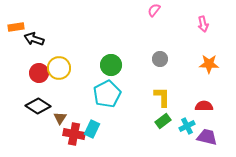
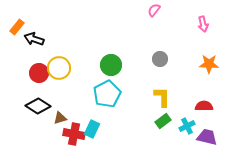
orange rectangle: moved 1 px right; rotated 42 degrees counterclockwise
brown triangle: rotated 40 degrees clockwise
